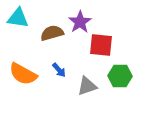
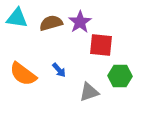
cyan triangle: moved 1 px left
brown semicircle: moved 1 px left, 10 px up
orange semicircle: rotated 8 degrees clockwise
gray triangle: moved 2 px right, 6 px down
